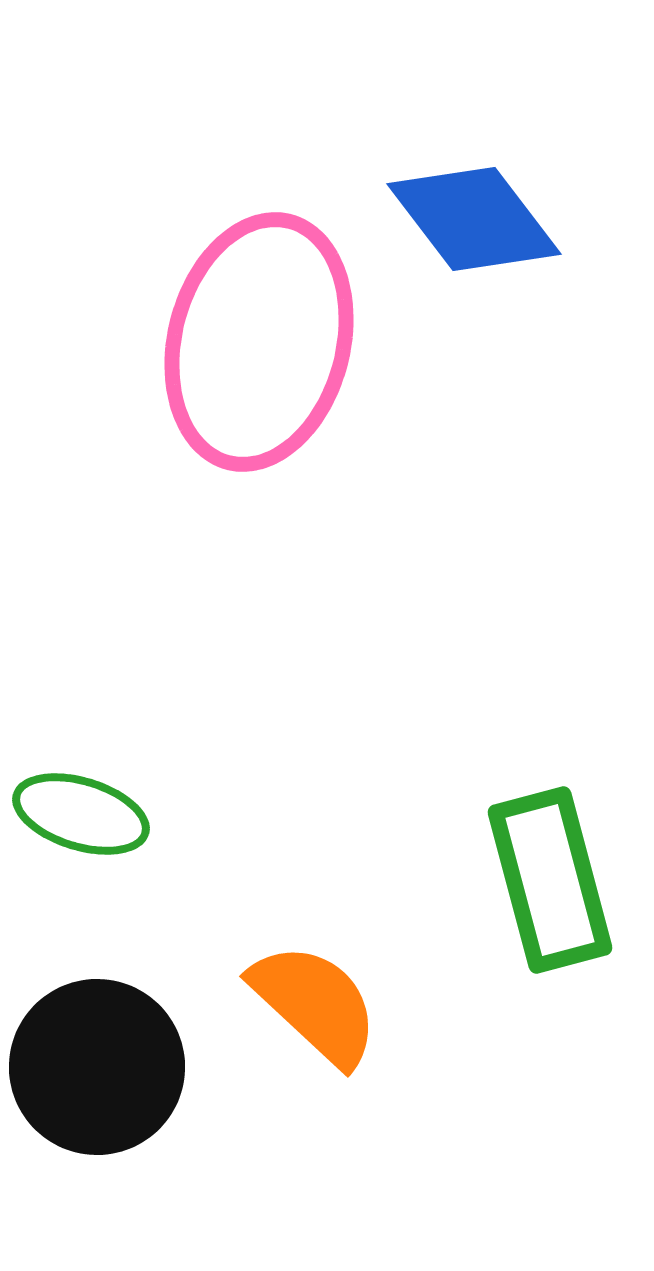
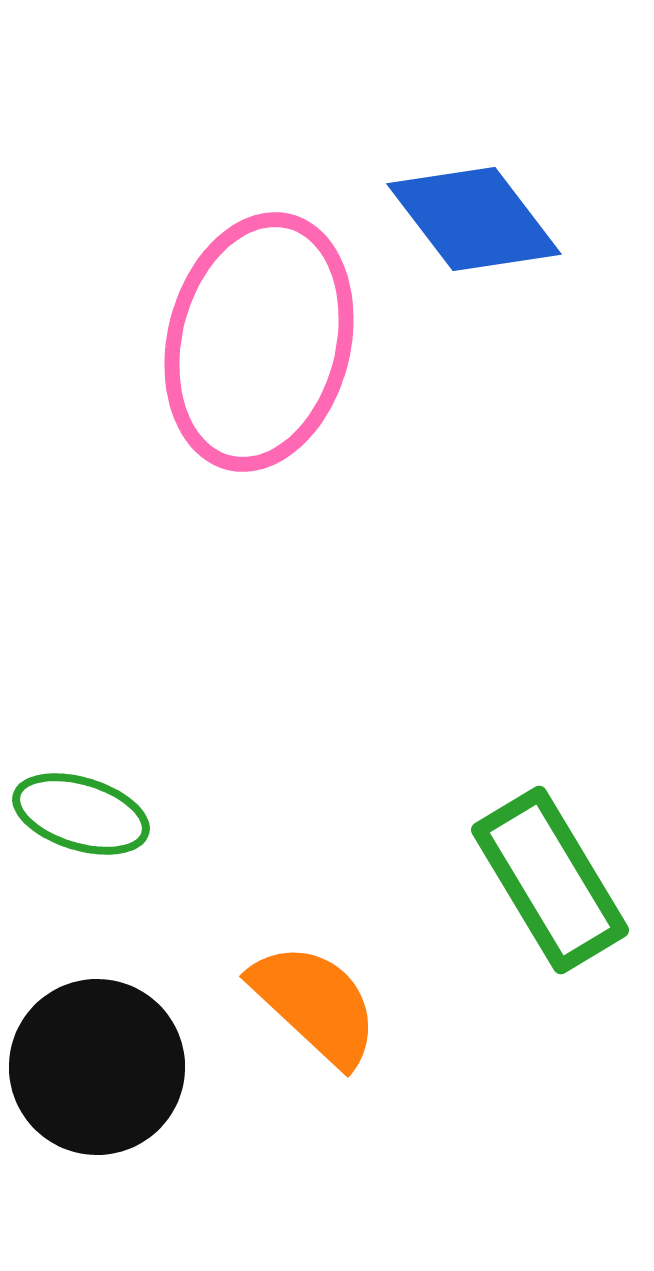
green rectangle: rotated 16 degrees counterclockwise
